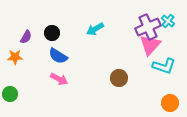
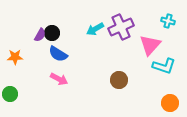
cyan cross: rotated 24 degrees counterclockwise
purple cross: moved 27 px left
purple semicircle: moved 14 px right, 2 px up
blue semicircle: moved 2 px up
brown circle: moved 2 px down
